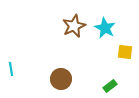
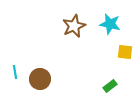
cyan star: moved 5 px right, 4 px up; rotated 15 degrees counterclockwise
cyan line: moved 4 px right, 3 px down
brown circle: moved 21 px left
